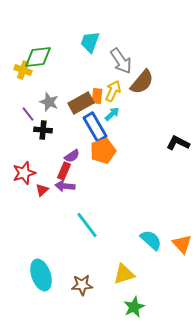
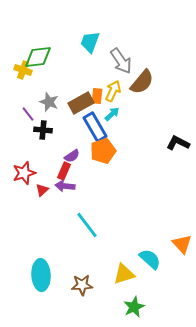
cyan semicircle: moved 1 px left, 19 px down
cyan ellipse: rotated 16 degrees clockwise
